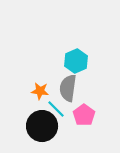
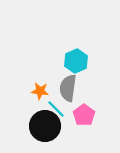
black circle: moved 3 px right
